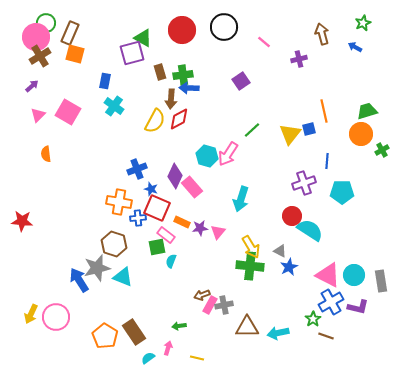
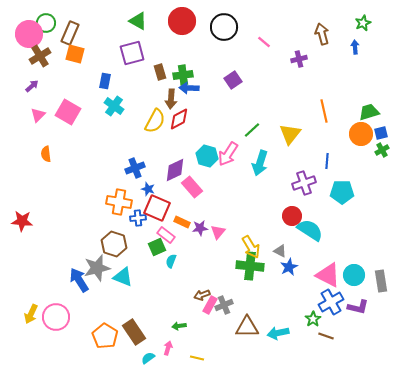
red circle at (182, 30): moved 9 px up
pink circle at (36, 37): moved 7 px left, 3 px up
green triangle at (143, 38): moved 5 px left, 17 px up
blue arrow at (355, 47): rotated 56 degrees clockwise
purple square at (241, 81): moved 8 px left, 1 px up
green trapezoid at (367, 111): moved 2 px right, 1 px down
blue square at (309, 129): moved 72 px right, 4 px down
blue cross at (137, 169): moved 2 px left, 1 px up
purple diamond at (175, 176): moved 6 px up; rotated 40 degrees clockwise
blue star at (151, 189): moved 3 px left
cyan arrow at (241, 199): moved 19 px right, 36 px up
green square at (157, 247): rotated 12 degrees counterclockwise
gray cross at (224, 305): rotated 12 degrees counterclockwise
